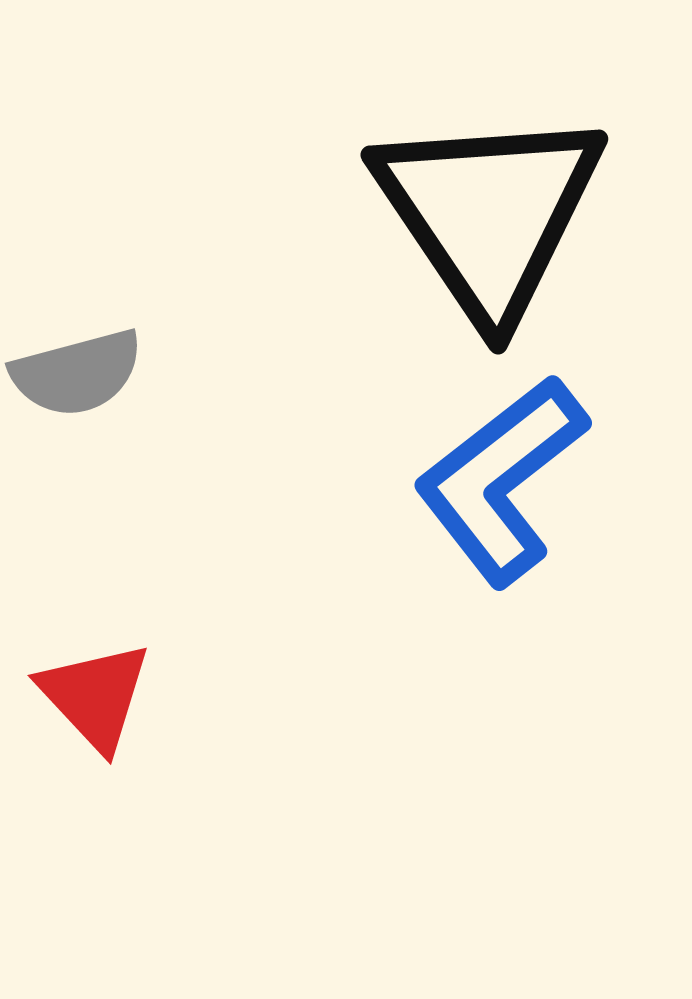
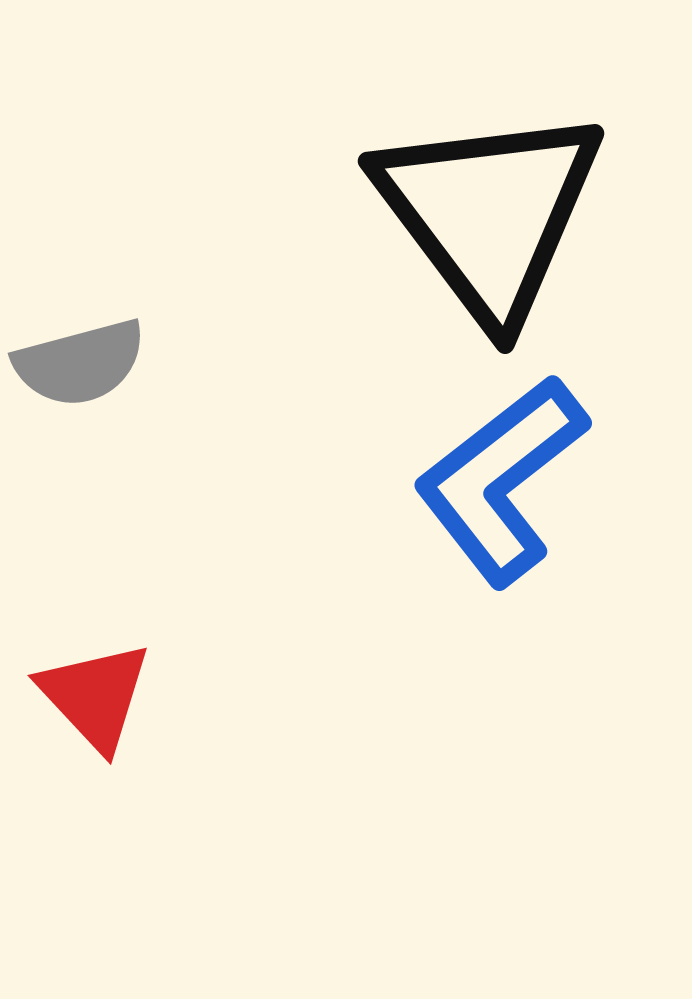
black triangle: rotated 3 degrees counterclockwise
gray semicircle: moved 3 px right, 10 px up
